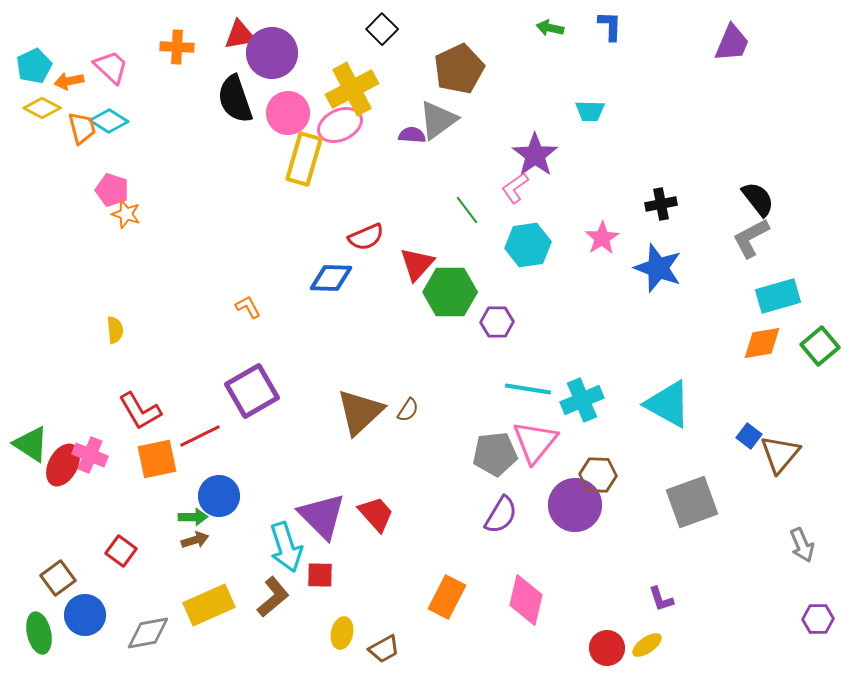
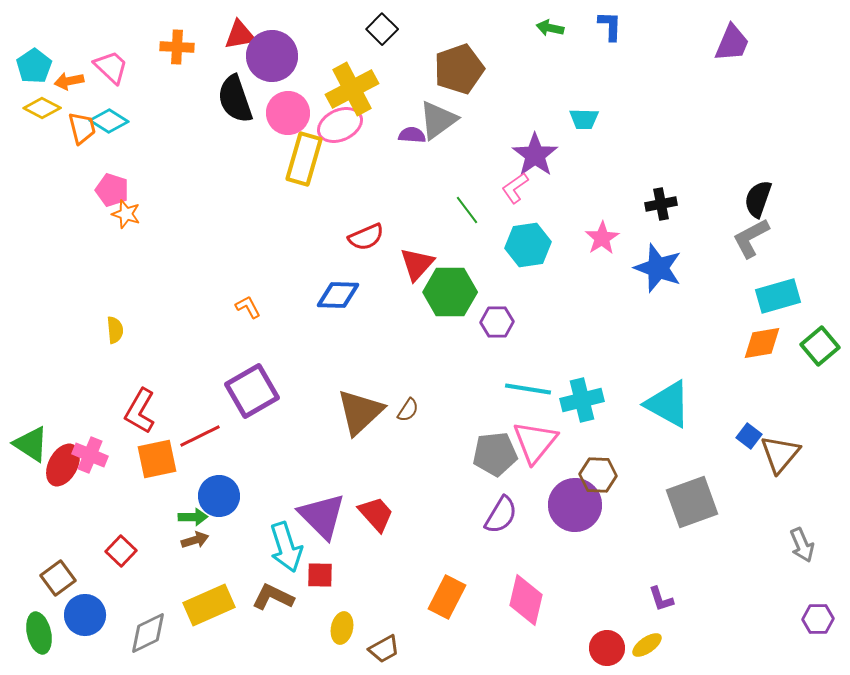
purple circle at (272, 53): moved 3 px down
cyan pentagon at (34, 66): rotated 8 degrees counterclockwise
brown pentagon at (459, 69): rotated 6 degrees clockwise
cyan trapezoid at (590, 111): moved 6 px left, 8 px down
black semicircle at (758, 199): rotated 123 degrees counterclockwise
blue diamond at (331, 278): moved 7 px right, 17 px down
cyan cross at (582, 400): rotated 9 degrees clockwise
red L-shape at (140, 411): rotated 60 degrees clockwise
red square at (121, 551): rotated 8 degrees clockwise
brown L-shape at (273, 597): rotated 114 degrees counterclockwise
gray diamond at (148, 633): rotated 15 degrees counterclockwise
yellow ellipse at (342, 633): moved 5 px up
